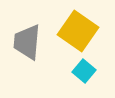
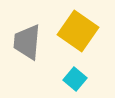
cyan square: moved 9 px left, 8 px down
